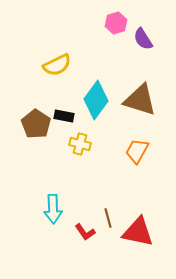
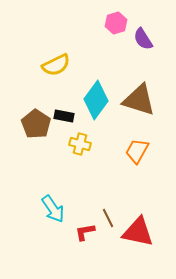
yellow semicircle: moved 1 px left
brown triangle: moved 1 px left
cyan arrow: rotated 32 degrees counterclockwise
brown line: rotated 12 degrees counterclockwise
red L-shape: rotated 115 degrees clockwise
